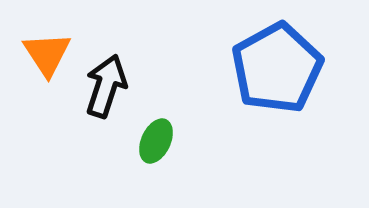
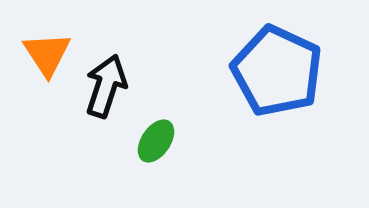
blue pentagon: moved 3 px down; rotated 18 degrees counterclockwise
green ellipse: rotated 9 degrees clockwise
